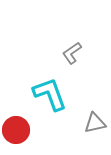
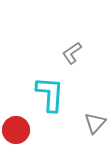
cyan L-shape: rotated 24 degrees clockwise
gray triangle: rotated 35 degrees counterclockwise
